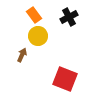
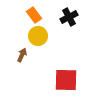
red square: moved 1 px right, 1 px down; rotated 20 degrees counterclockwise
